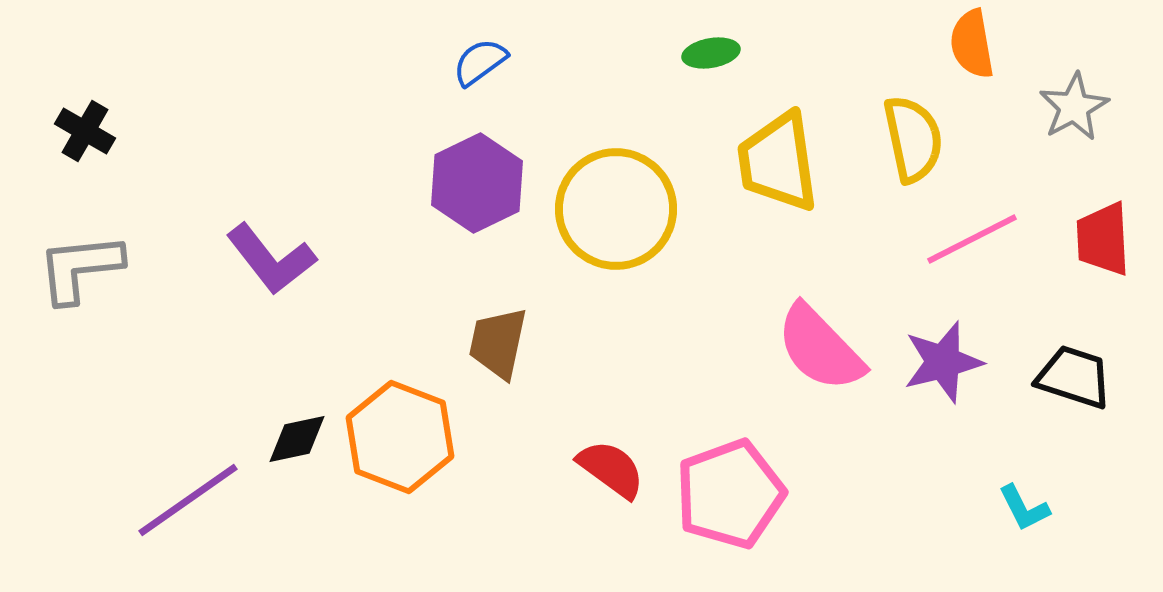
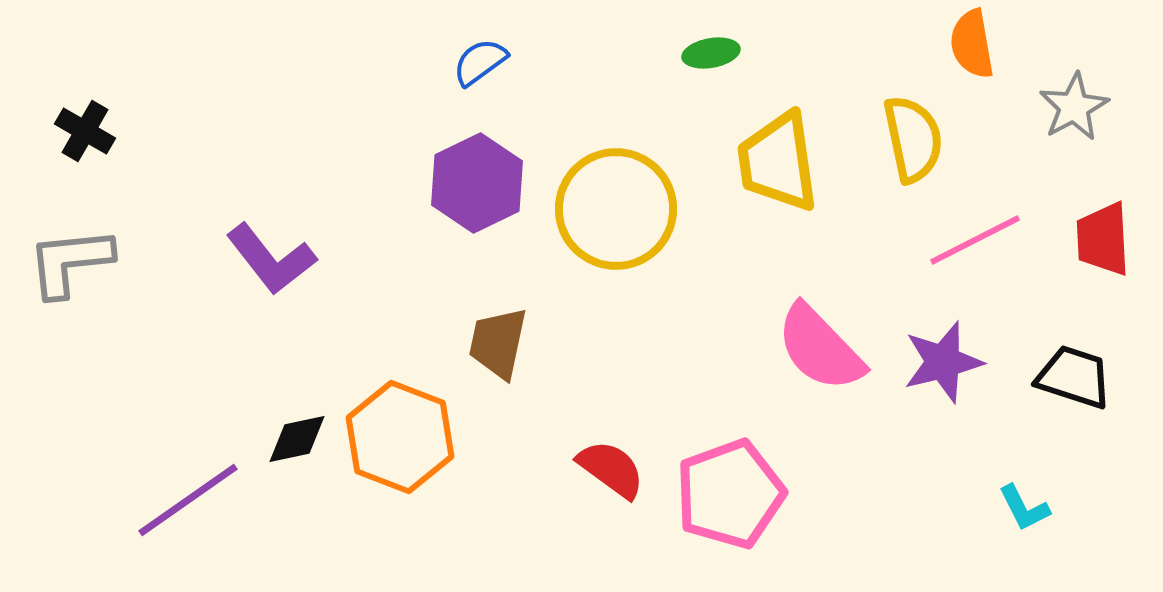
pink line: moved 3 px right, 1 px down
gray L-shape: moved 10 px left, 6 px up
